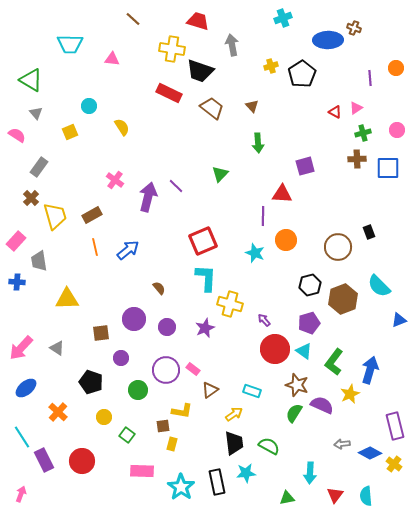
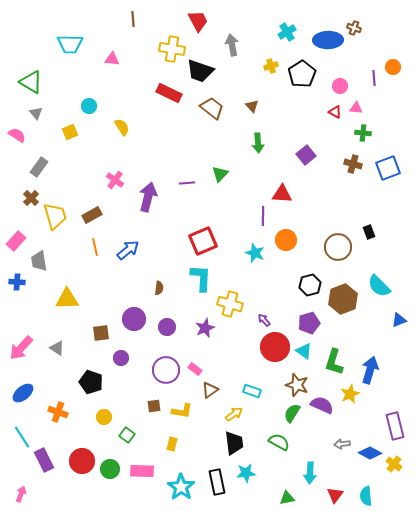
cyan cross at (283, 18): moved 4 px right, 14 px down; rotated 12 degrees counterclockwise
brown line at (133, 19): rotated 42 degrees clockwise
red trapezoid at (198, 21): rotated 45 degrees clockwise
orange circle at (396, 68): moved 3 px left, 1 px up
purple line at (370, 78): moved 4 px right
green triangle at (31, 80): moved 2 px down
pink triangle at (356, 108): rotated 40 degrees clockwise
pink circle at (397, 130): moved 57 px left, 44 px up
green cross at (363, 133): rotated 21 degrees clockwise
brown cross at (357, 159): moved 4 px left, 5 px down; rotated 18 degrees clockwise
purple square at (305, 166): moved 1 px right, 11 px up; rotated 24 degrees counterclockwise
blue square at (388, 168): rotated 20 degrees counterclockwise
purple line at (176, 186): moved 11 px right, 3 px up; rotated 49 degrees counterclockwise
cyan L-shape at (206, 278): moved 5 px left
brown semicircle at (159, 288): rotated 48 degrees clockwise
red circle at (275, 349): moved 2 px up
green L-shape at (334, 362): rotated 20 degrees counterclockwise
pink rectangle at (193, 369): moved 2 px right
blue ellipse at (26, 388): moved 3 px left, 5 px down
green circle at (138, 390): moved 28 px left, 79 px down
orange cross at (58, 412): rotated 24 degrees counterclockwise
green semicircle at (294, 413): moved 2 px left
brown square at (163, 426): moved 9 px left, 20 px up
green semicircle at (269, 446): moved 10 px right, 4 px up
